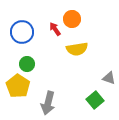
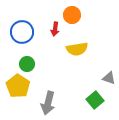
orange circle: moved 4 px up
red arrow: rotated 136 degrees counterclockwise
